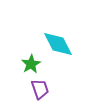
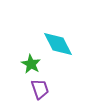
green star: rotated 12 degrees counterclockwise
